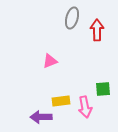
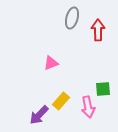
red arrow: moved 1 px right
pink triangle: moved 1 px right, 2 px down
yellow rectangle: rotated 42 degrees counterclockwise
pink arrow: moved 3 px right
purple arrow: moved 2 px left, 2 px up; rotated 45 degrees counterclockwise
